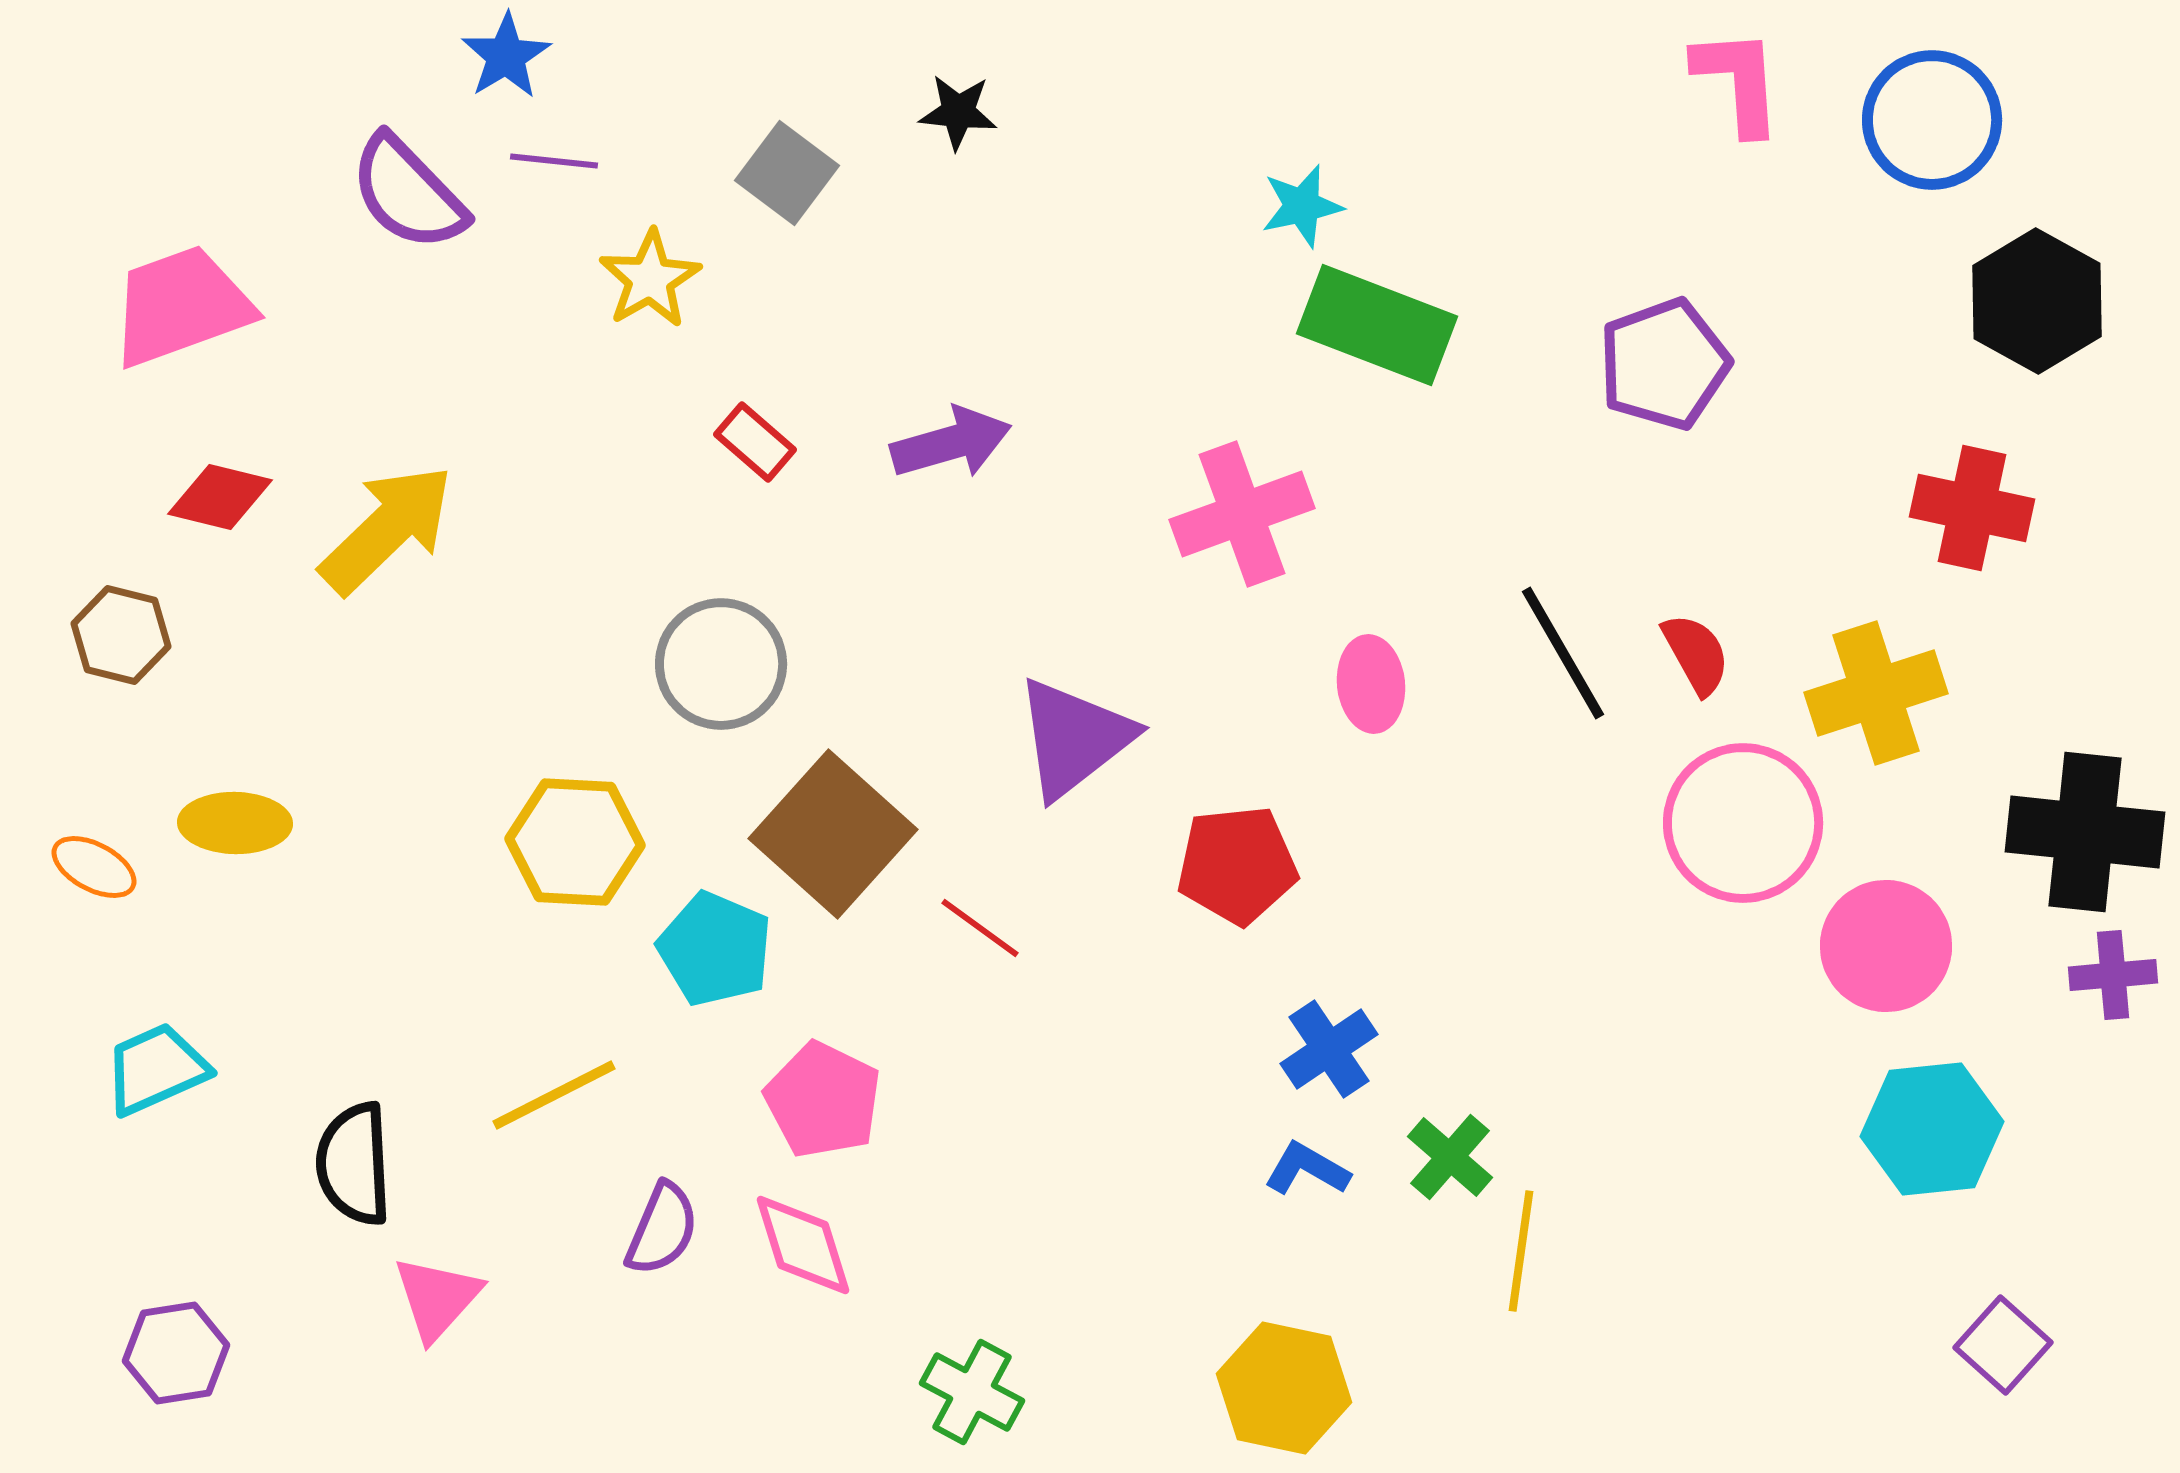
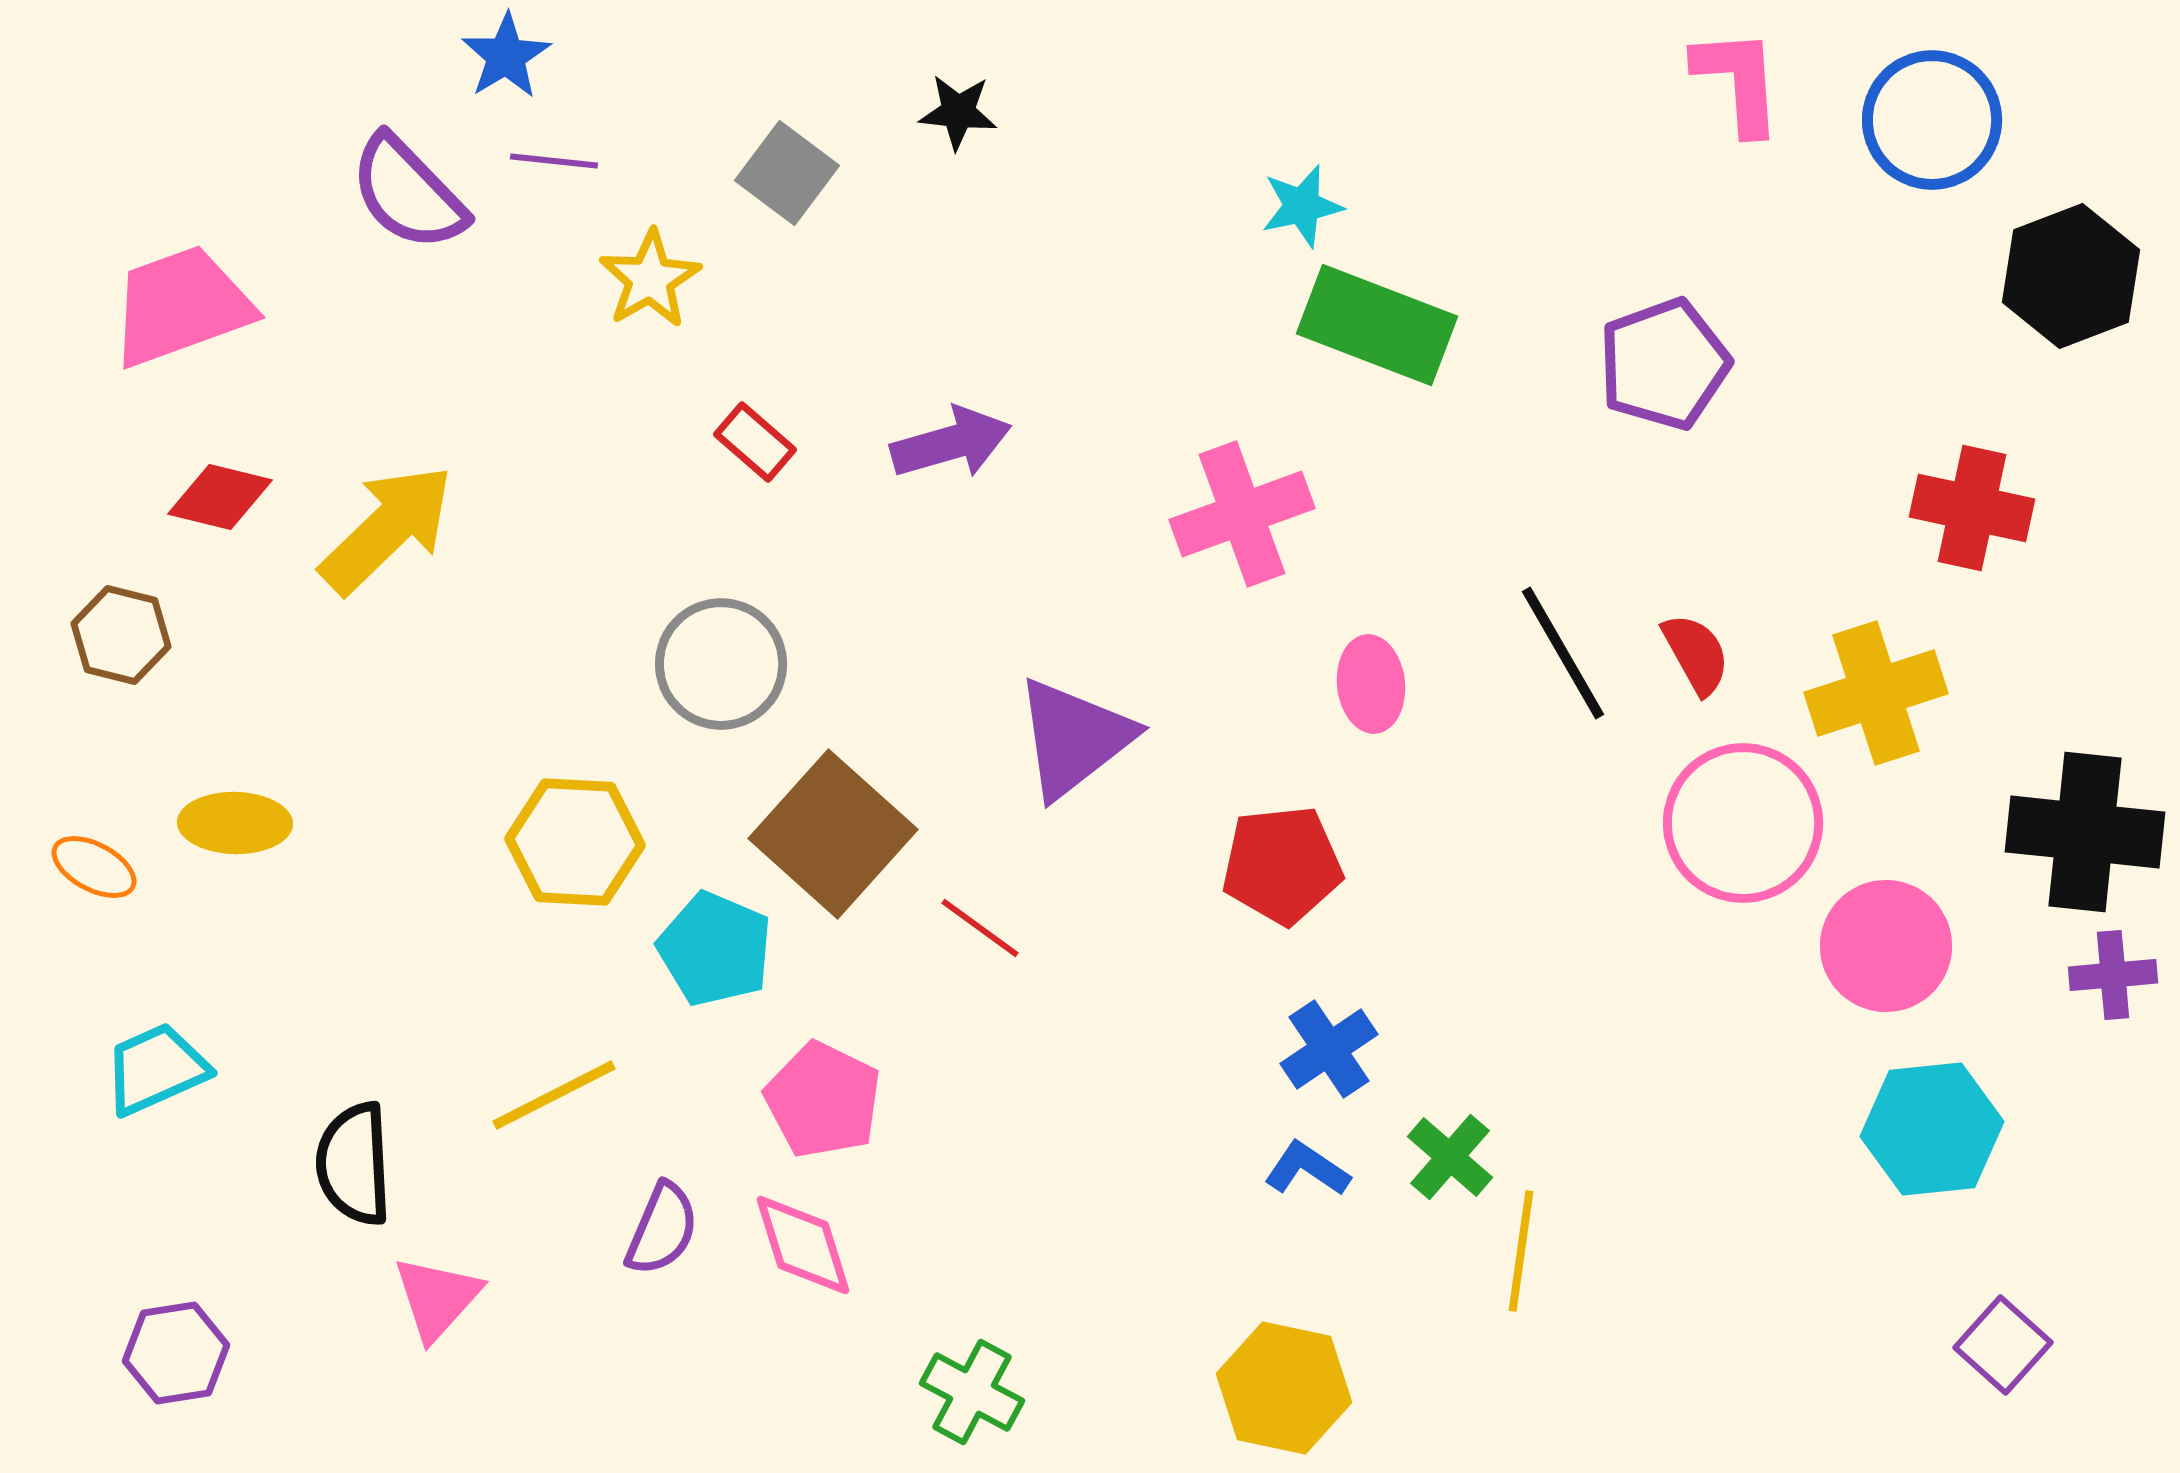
black hexagon at (2037, 301): moved 34 px right, 25 px up; rotated 10 degrees clockwise
red pentagon at (1237, 865): moved 45 px right
blue L-shape at (1307, 1169): rotated 4 degrees clockwise
